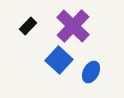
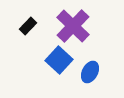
blue ellipse: moved 1 px left
